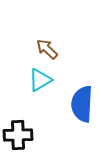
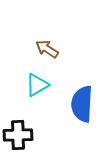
brown arrow: rotated 10 degrees counterclockwise
cyan triangle: moved 3 px left, 5 px down
